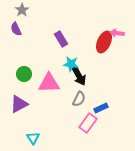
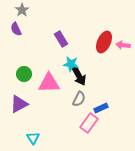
pink arrow: moved 6 px right, 12 px down
pink rectangle: moved 1 px right
